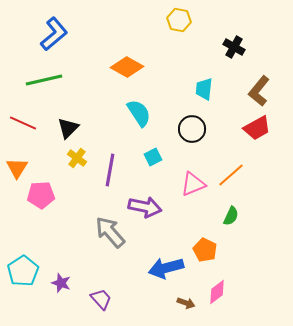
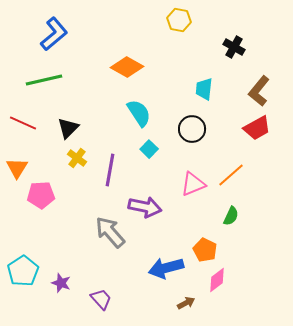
cyan square: moved 4 px left, 8 px up; rotated 18 degrees counterclockwise
pink diamond: moved 12 px up
brown arrow: rotated 48 degrees counterclockwise
